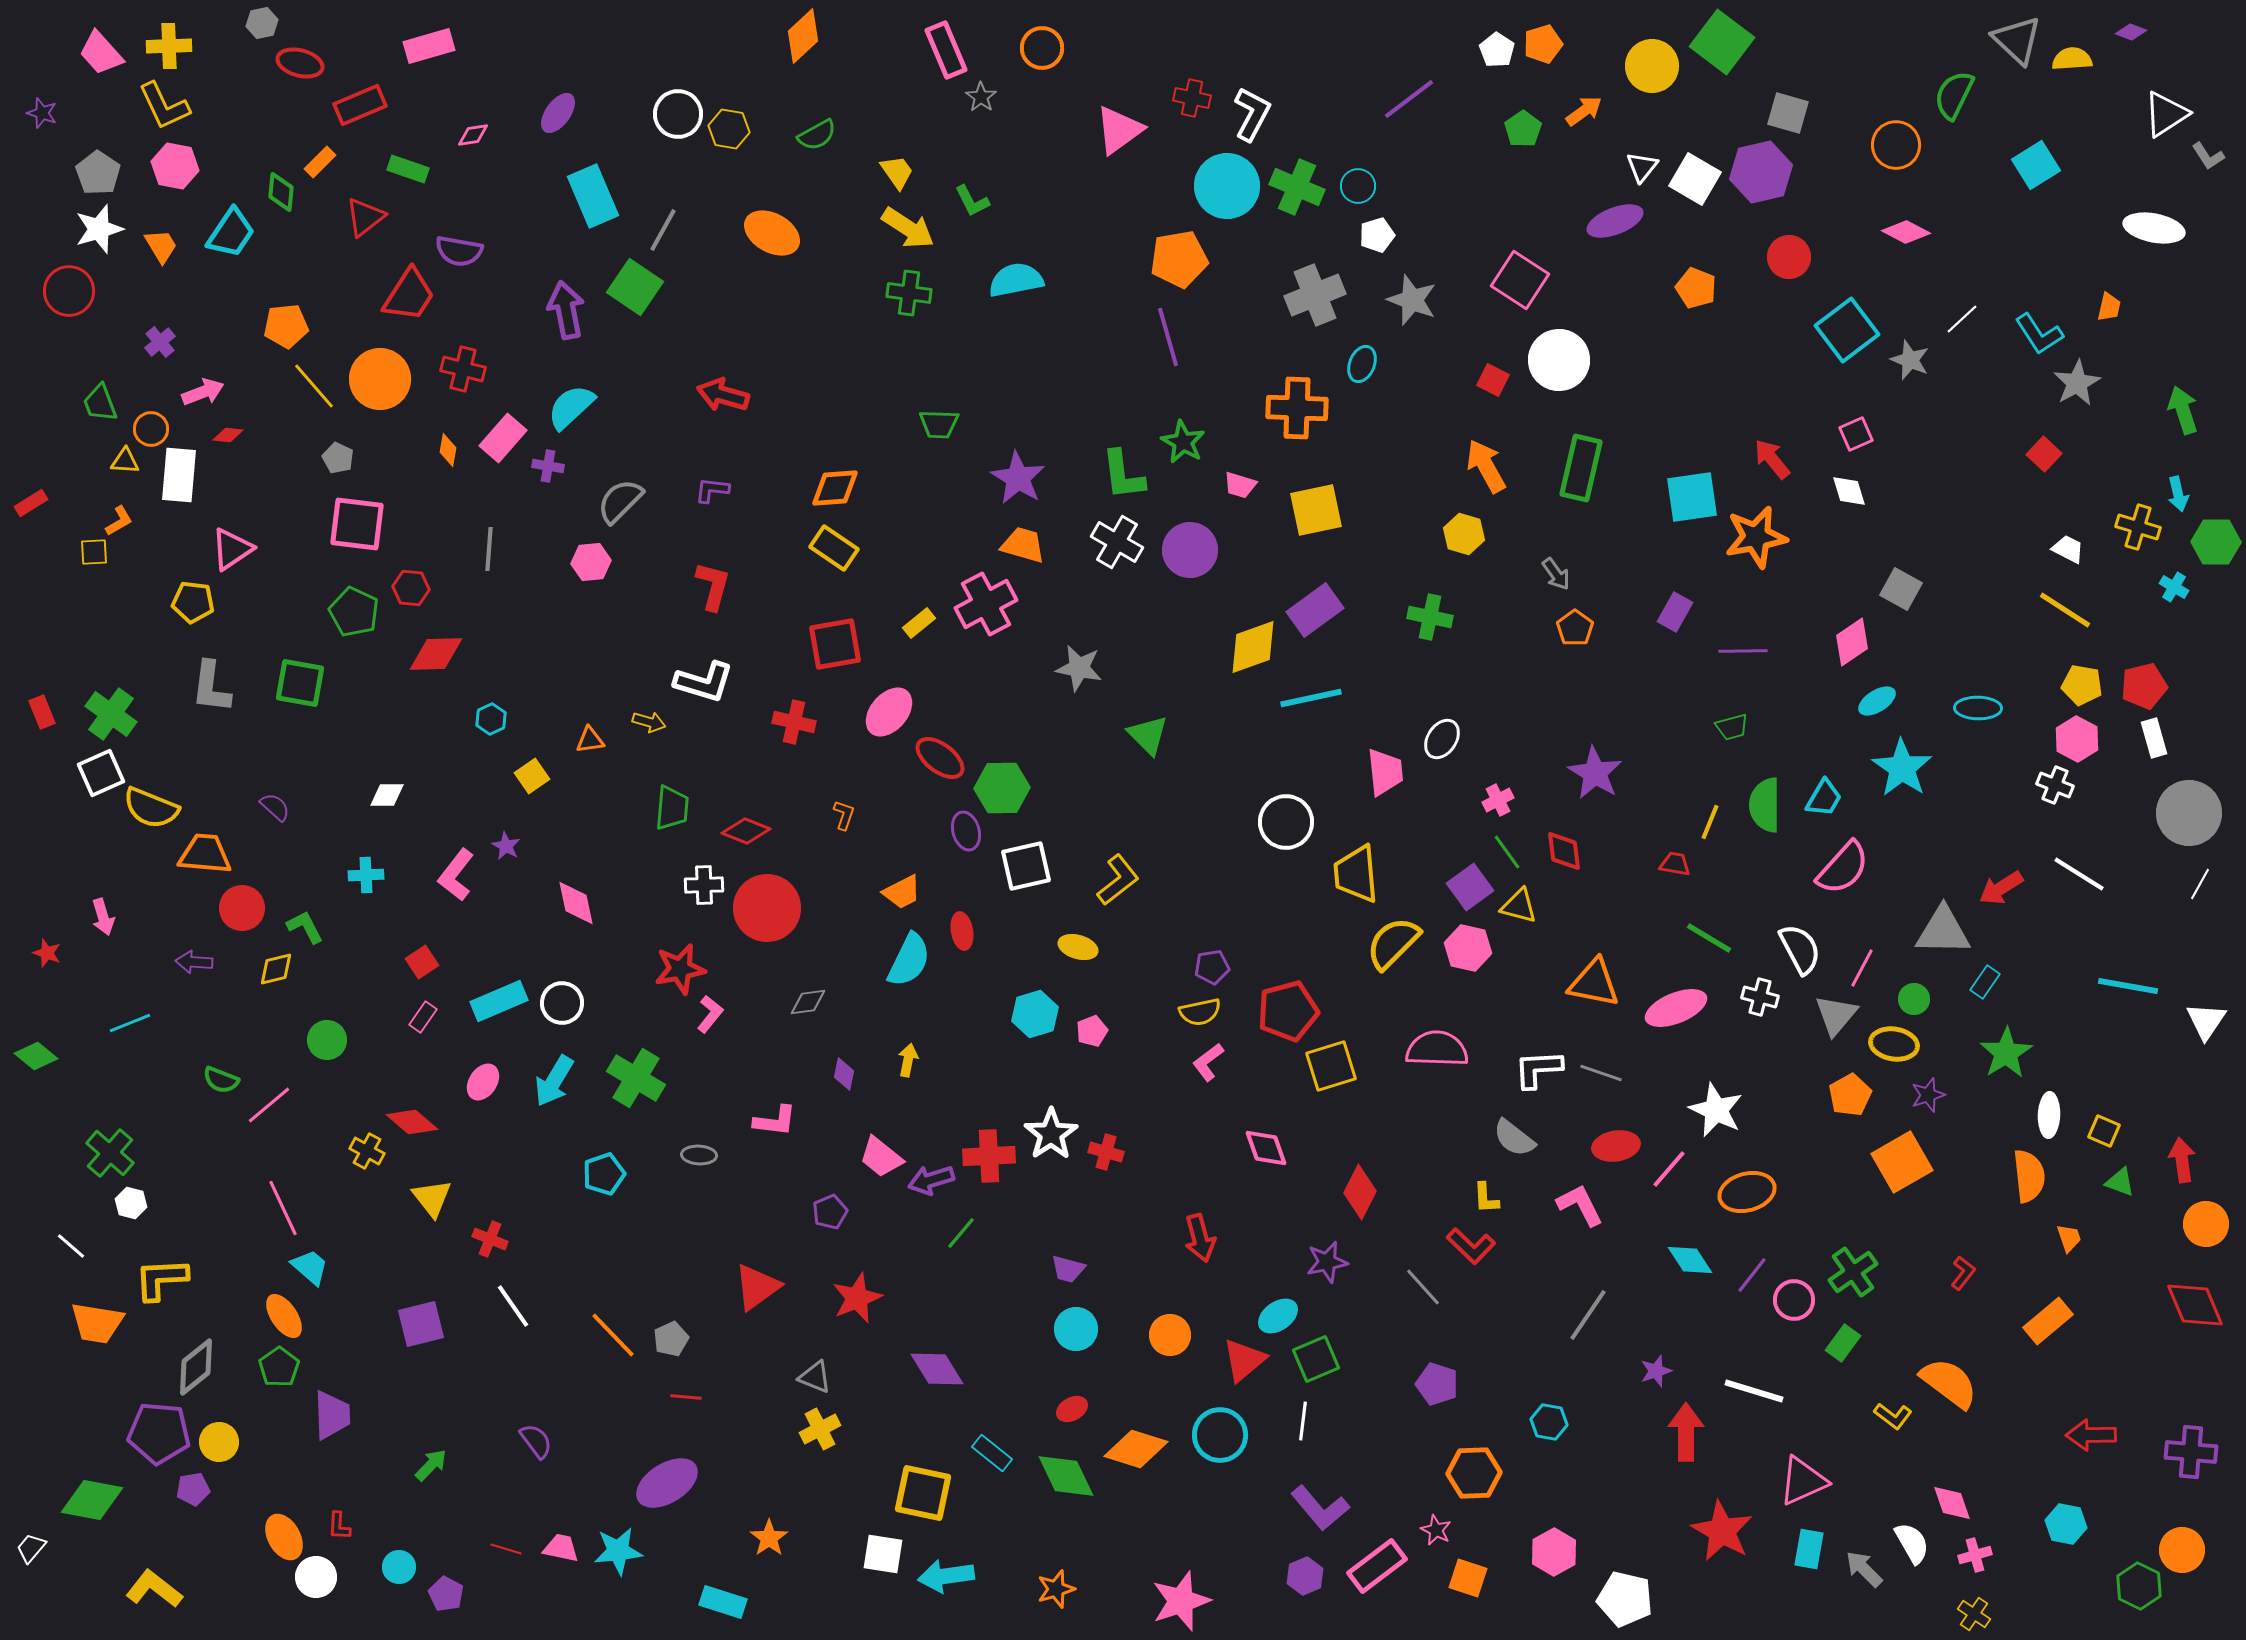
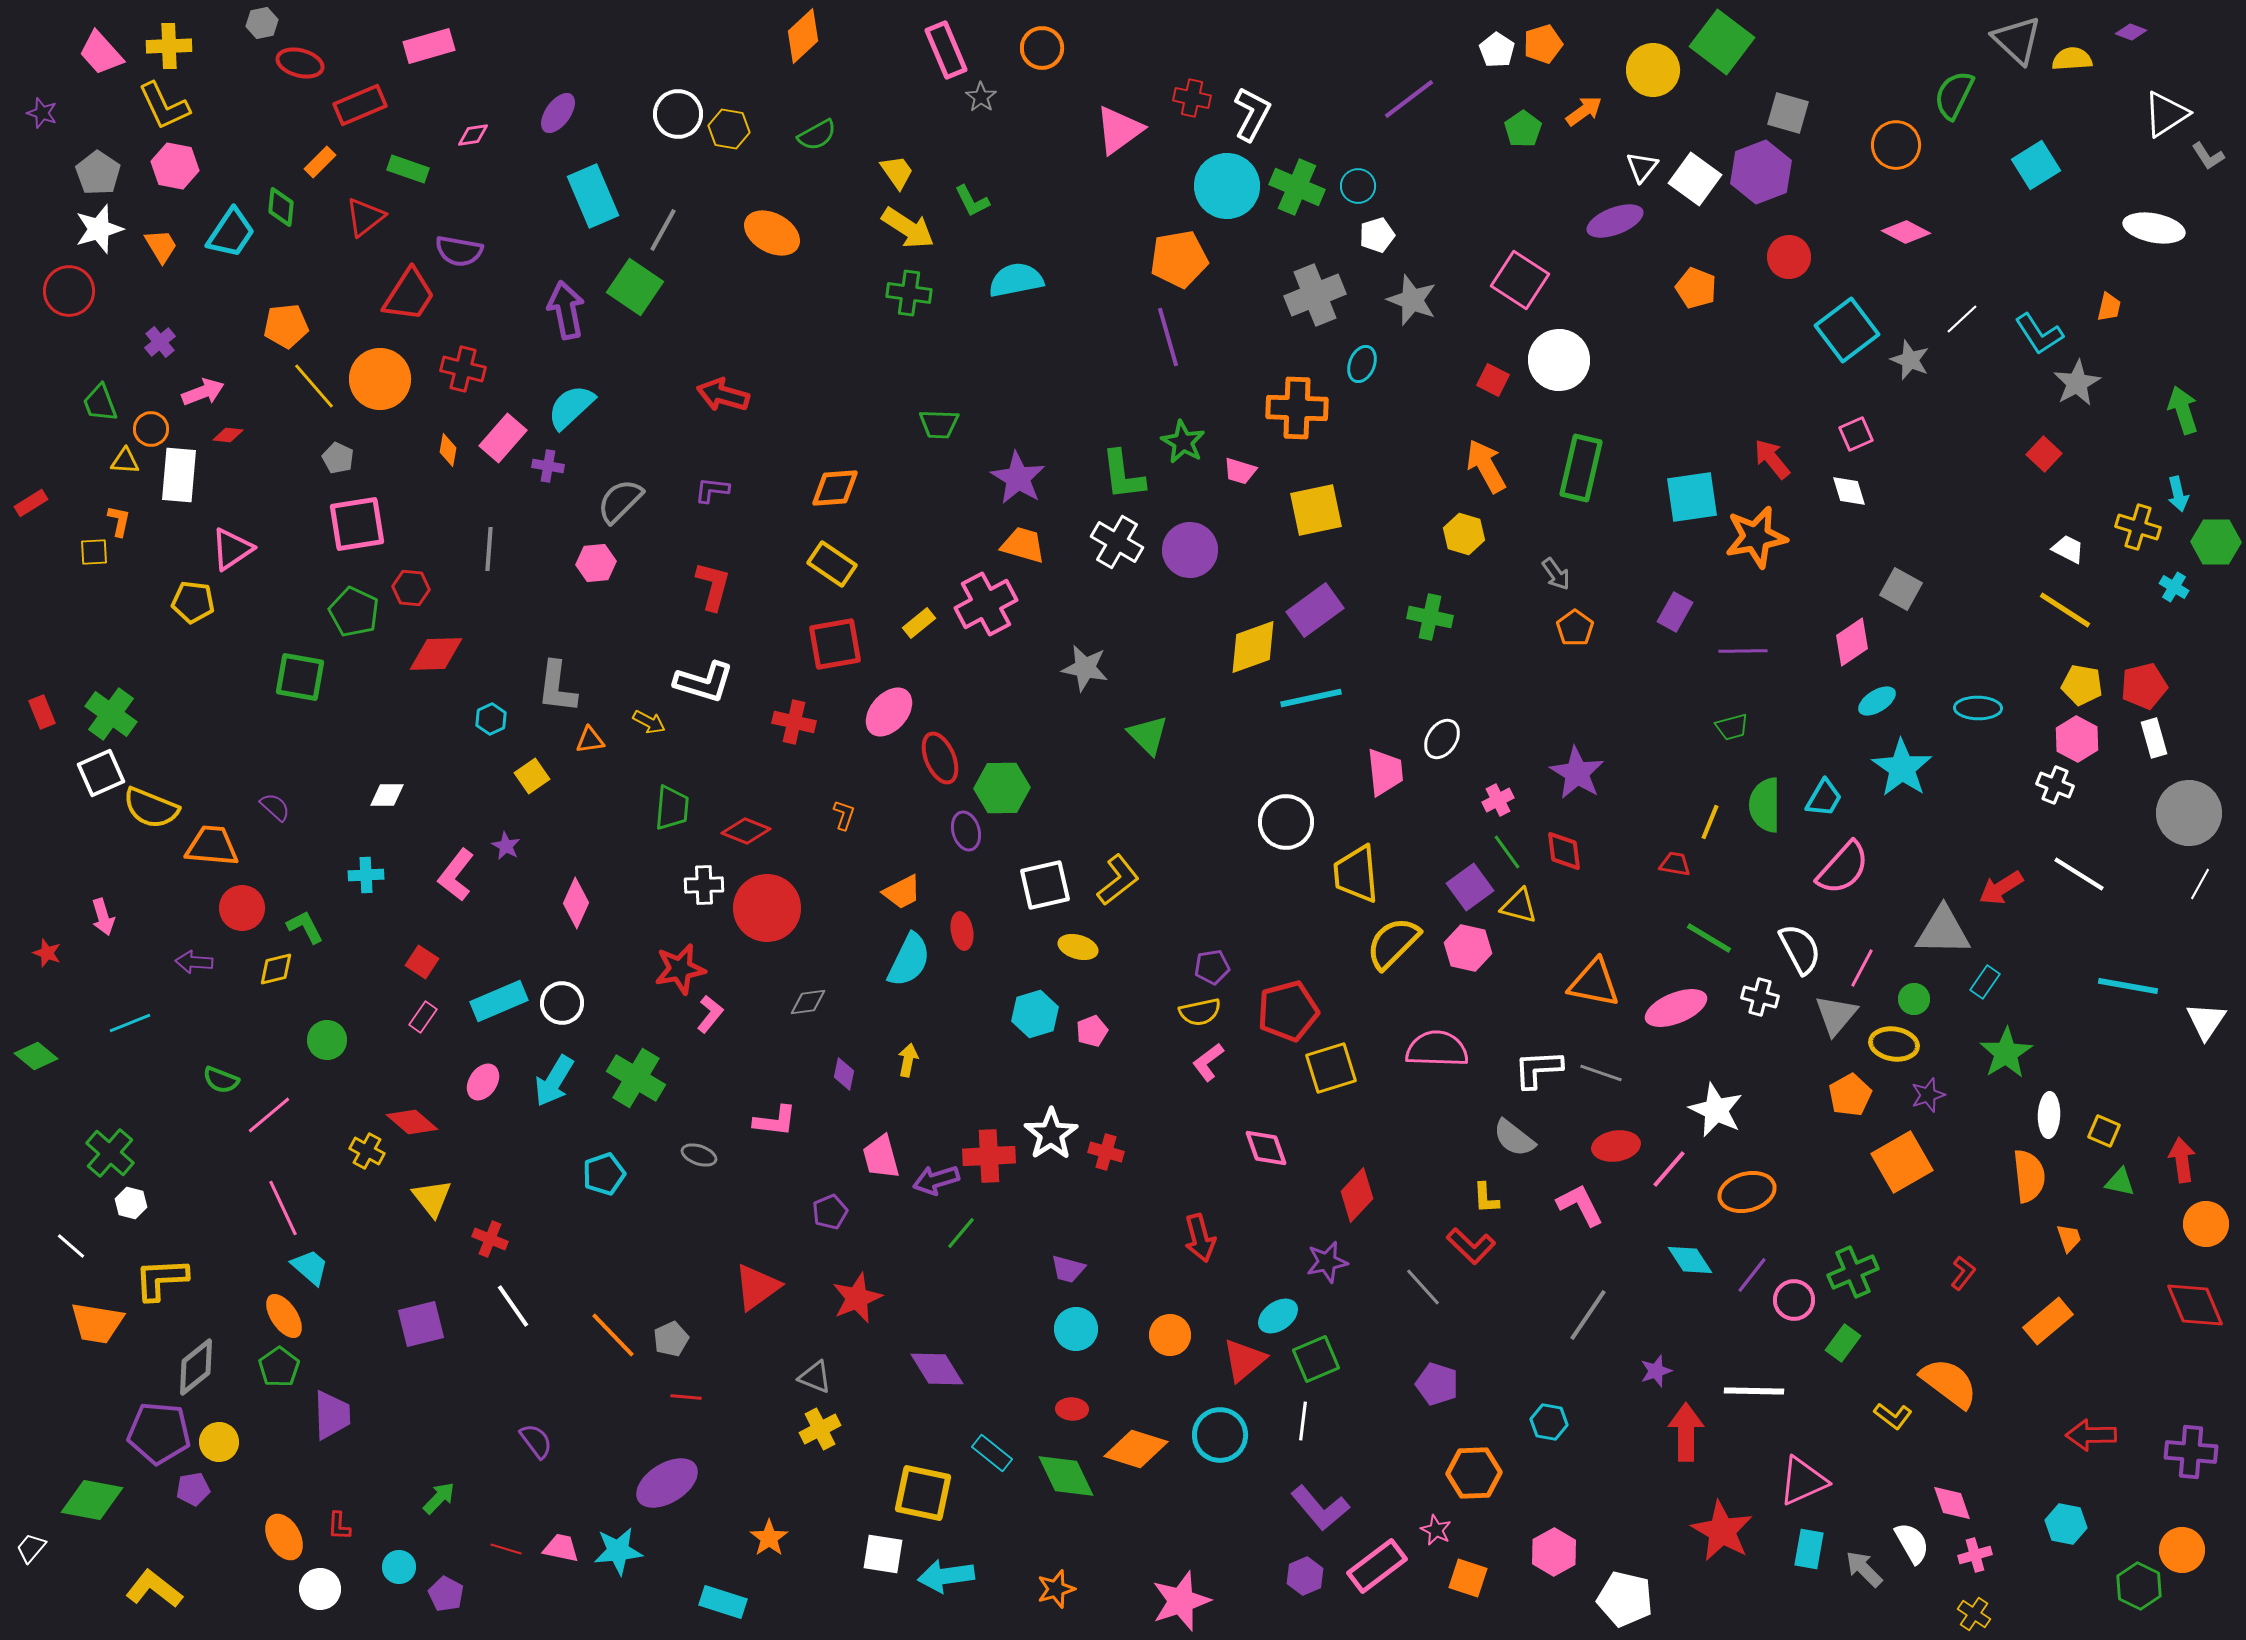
yellow circle at (1652, 66): moved 1 px right, 4 px down
purple hexagon at (1761, 172): rotated 8 degrees counterclockwise
white square at (1695, 179): rotated 6 degrees clockwise
green diamond at (281, 192): moved 15 px down
pink trapezoid at (1240, 485): moved 14 px up
orange L-shape at (119, 521): rotated 48 degrees counterclockwise
pink square at (357, 524): rotated 16 degrees counterclockwise
yellow rectangle at (834, 548): moved 2 px left, 16 px down
pink hexagon at (591, 562): moved 5 px right, 1 px down
gray star at (1079, 668): moved 6 px right
green square at (300, 683): moved 6 px up
gray L-shape at (211, 687): moved 346 px right
yellow arrow at (649, 722): rotated 12 degrees clockwise
red ellipse at (940, 758): rotated 30 degrees clockwise
purple star at (1595, 773): moved 18 px left
orange trapezoid at (205, 854): moved 7 px right, 8 px up
white square at (1026, 866): moved 19 px right, 19 px down
pink diamond at (576, 903): rotated 36 degrees clockwise
red square at (422, 962): rotated 24 degrees counterclockwise
yellow square at (1331, 1066): moved 2 px down
pink line at (269, 1105): moved 10 px down
gray ellipse at (699, 1155): rotated 16 degrees clockwise
pink trapezoid at (881, 1157): rotated 36 degrees clockwise
purple arrow at (931, 1180): moved 5 px right
green triangle at (2120, 1182): rotated 8 degrees counterclockwise
red diamond at (1360, 1192): moved 3 px left, 3 px down; rotated 16 degrees clockwise
green cross at (1853, 1272): rotated 12 degrees clockwise
white line at (1754, 1391): rotated 16 degrees counterclockwise
red ellipse at (1072, 1409): rotated 32 degrees clockwise
green arrow at (431, 1465): moved 8 px right, 33 px down
white circle at (316, 1577): moved 4 px right, 12 px down
